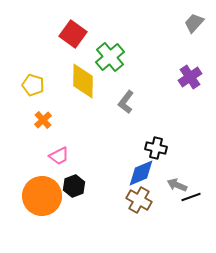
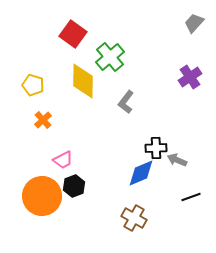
black cross: rotated 15 degrees counterclockwise
pink trapezoid: moved 4 px right, 4 px down
gray arrow: moved 25 px up
brown cross: moved 5 px left, 18 px down
